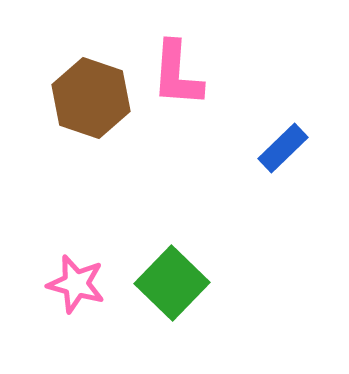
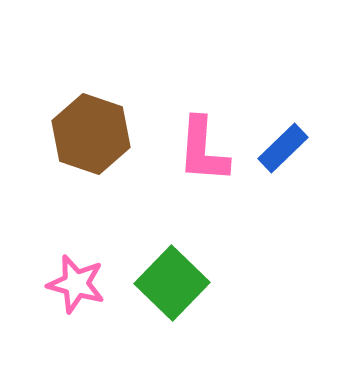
pink L-shape: moved 26 px right, 76 px down
brown hexagon: moved 36 px down
